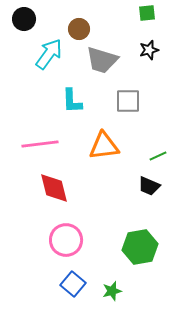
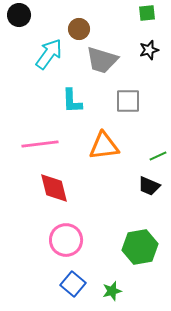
black circle: moved 5 px left, 4 px up
